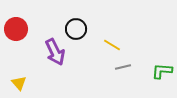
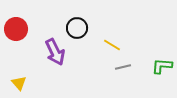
black circle: moved 1 px right, 1 px up
green L-shape: moved 5 px up
